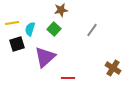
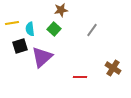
cyan semicircle: rotated 24 degrees counterclockwise
black square: moved 3 px right, 2 px down
purple triangle: moved 3 px left
red line: moved 12 px right, 1 px up
